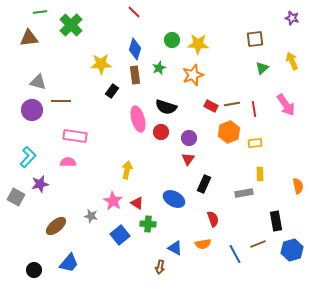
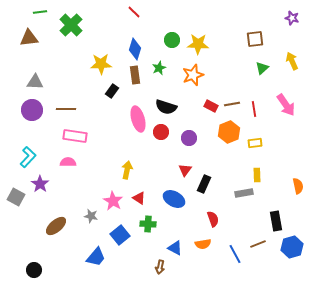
gray triangle at (38, 82): moved 3 px left; rotated 12 degrees counterclockwise
brown line at (61, 101): moved 5 px right, 8 px down
red triangle at (188, 159): moved 3 px left, 11 px down
yellow rectangle at (260, 174): moved 3 px left, 1 px down
purple star at (40, 184): rotated 24 degrees counterclockwise
red triangle at (137, 203): moved 2 px right, 5 px up
blue hexagon at (292, 250): moved 3 px up
blue trapezoid at (69, 263): moved 27 px right, 6 px up
